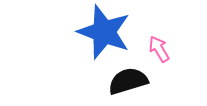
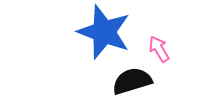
black semicircle: moved 4 px right
